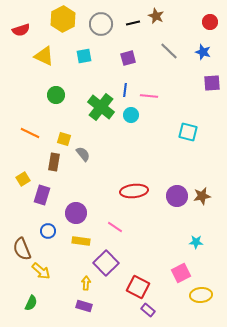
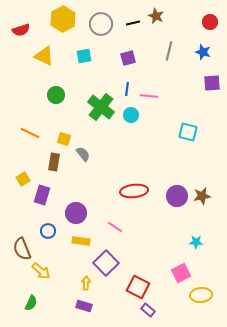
gray line at (169, 51): rotated 60 degrees clockwise
blue line at (125, 90): moved 2 px right, 1 px up
